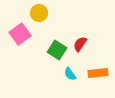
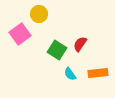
yellow circle: moved 1 px down
